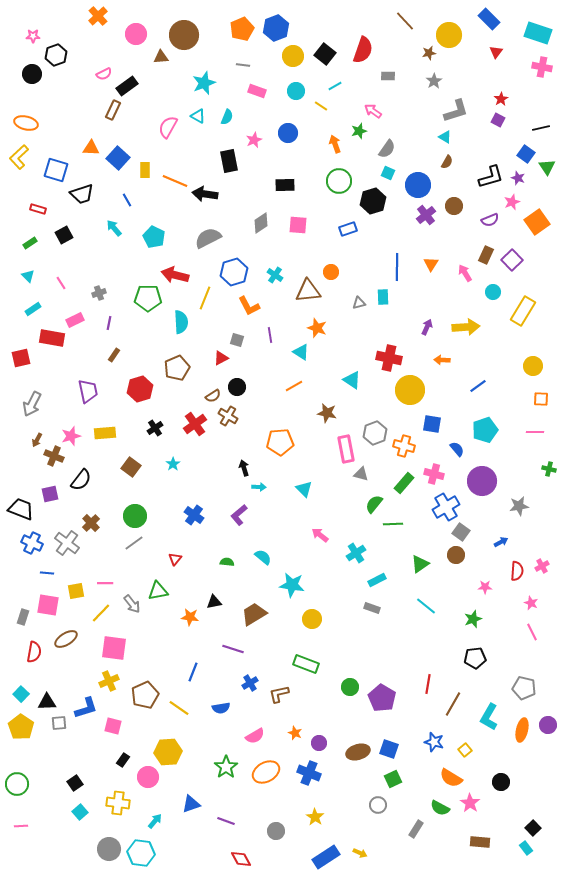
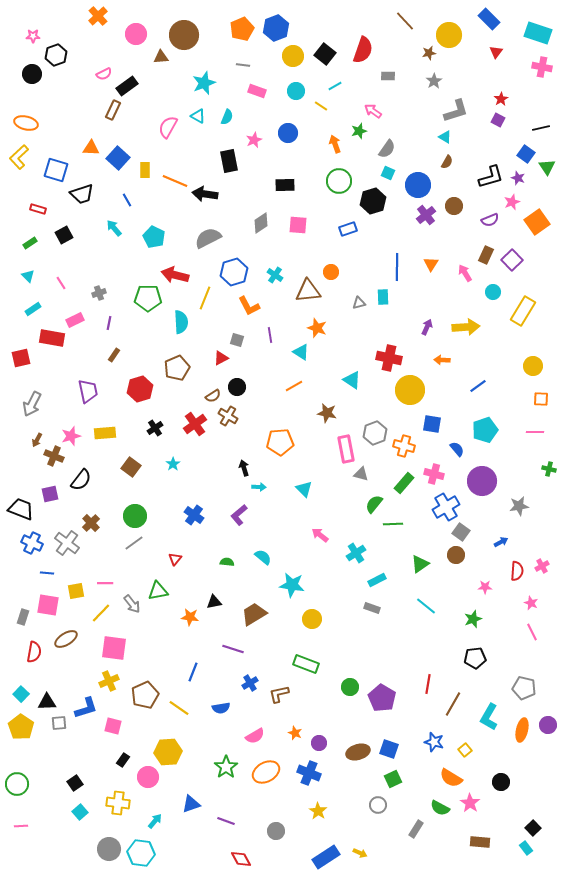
yellow star at (315, 817): moved 3 px right, 6 px up
